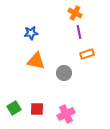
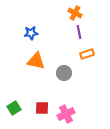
red square: moved 5 px right, 1 px up
